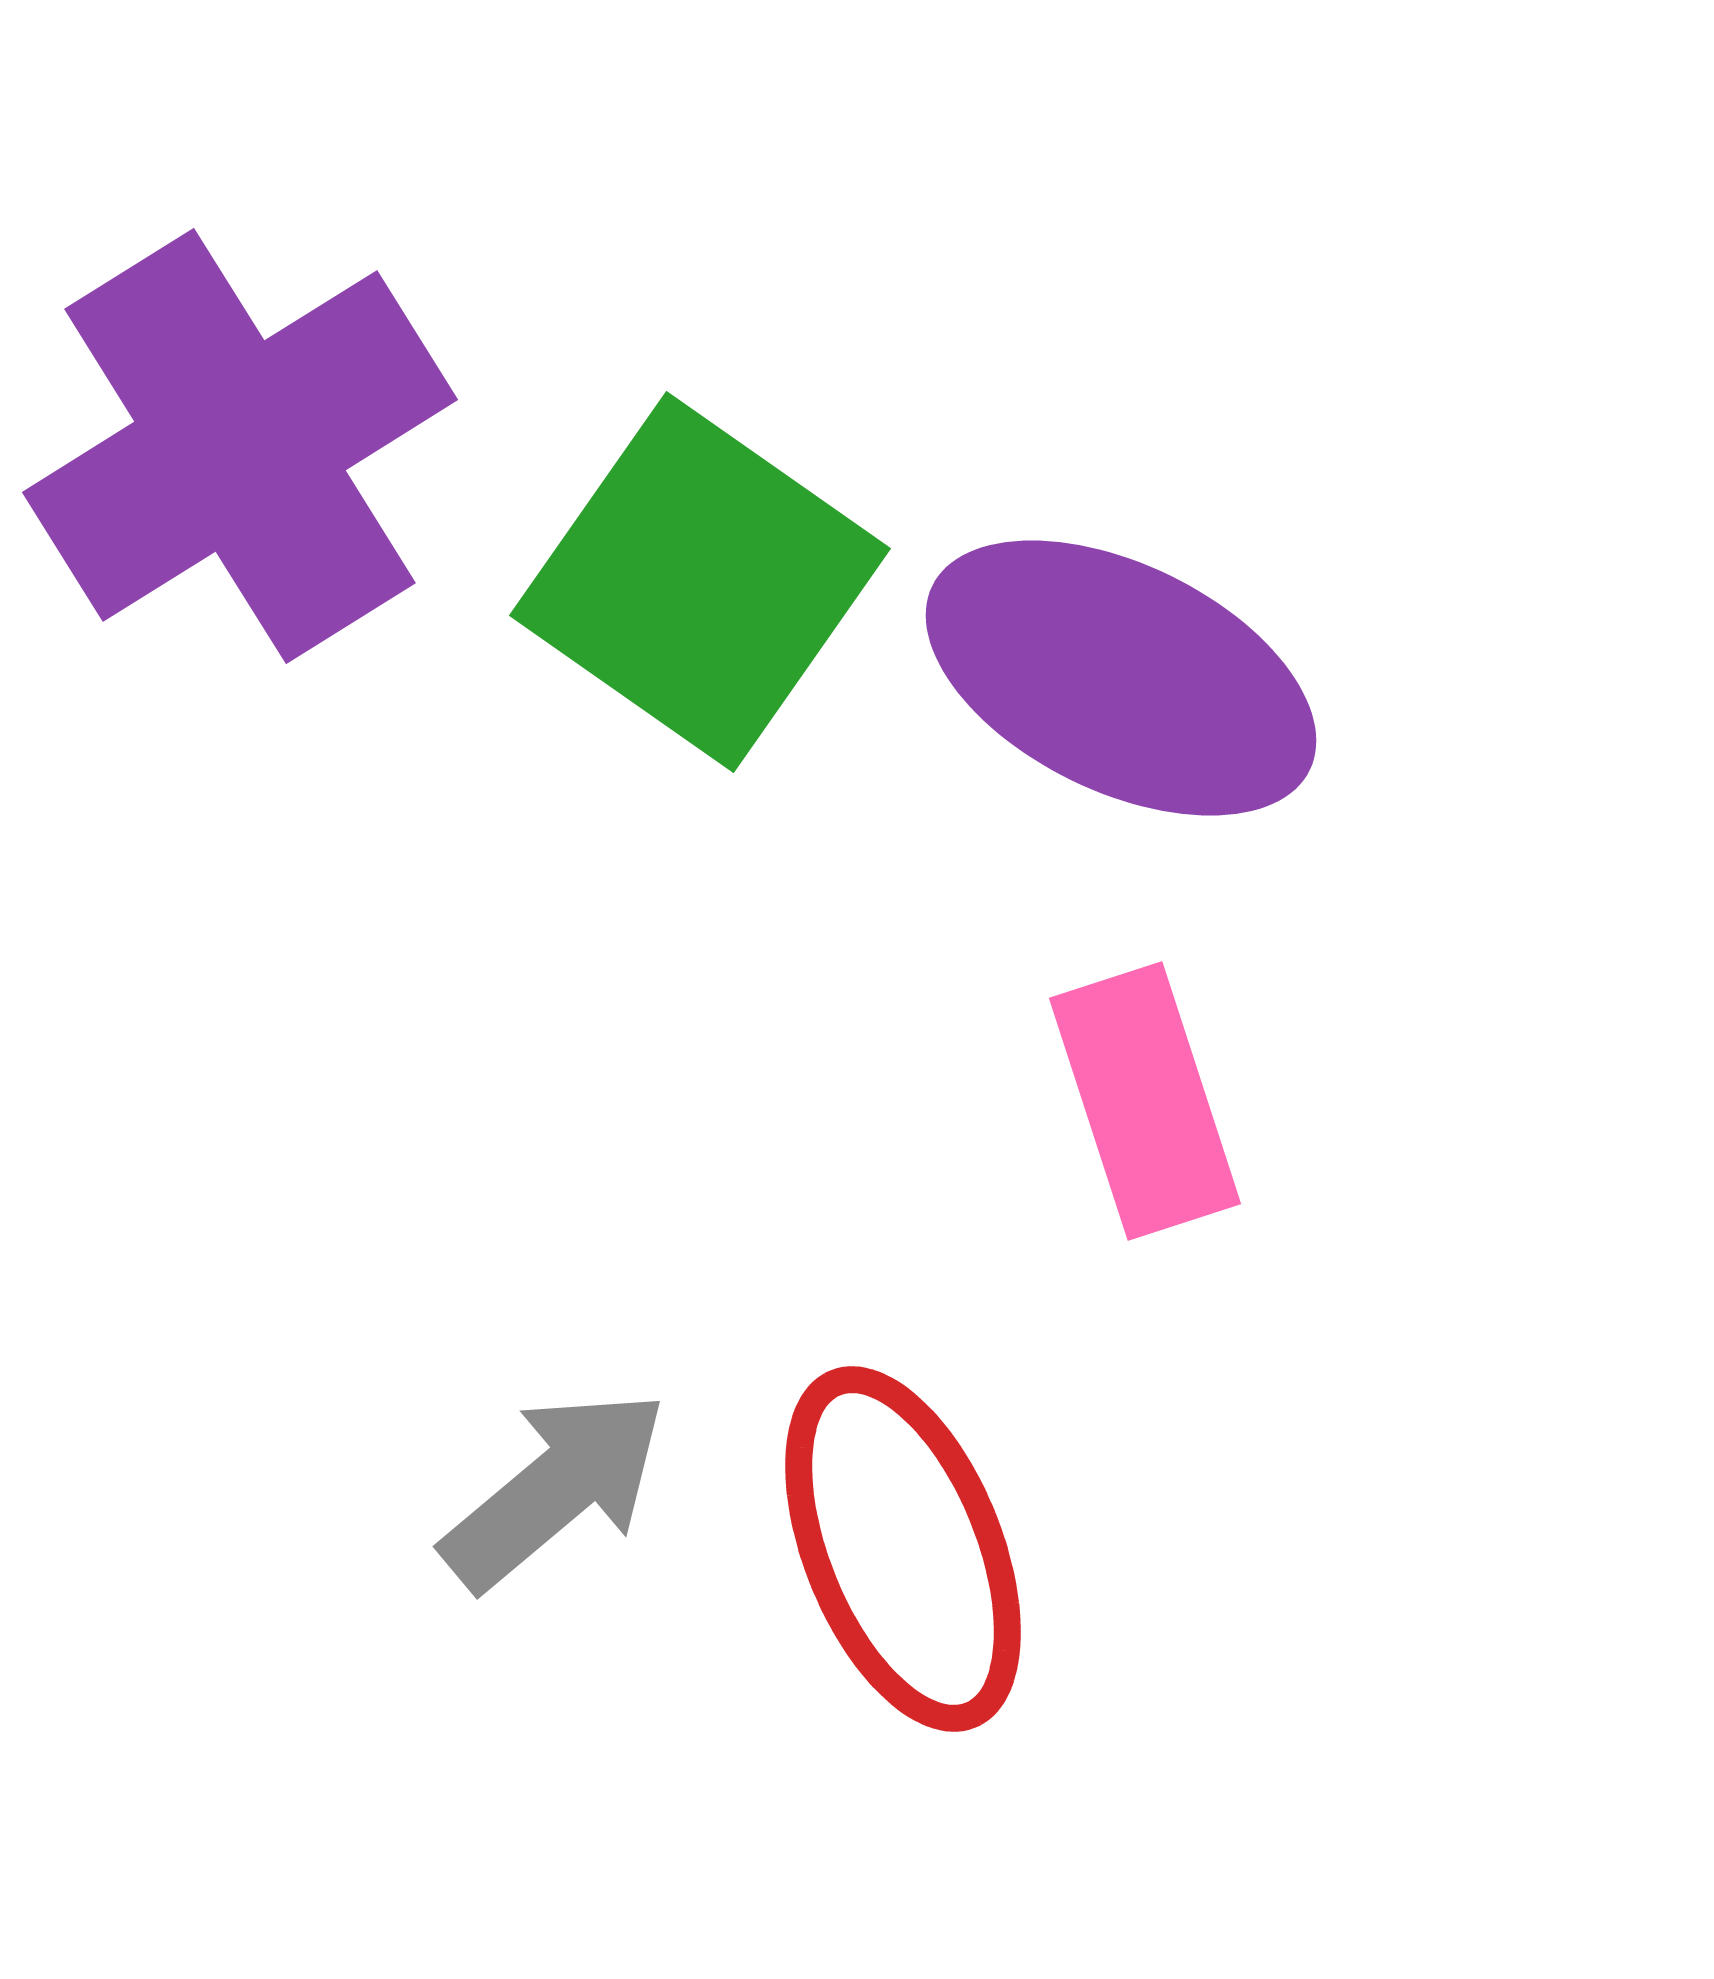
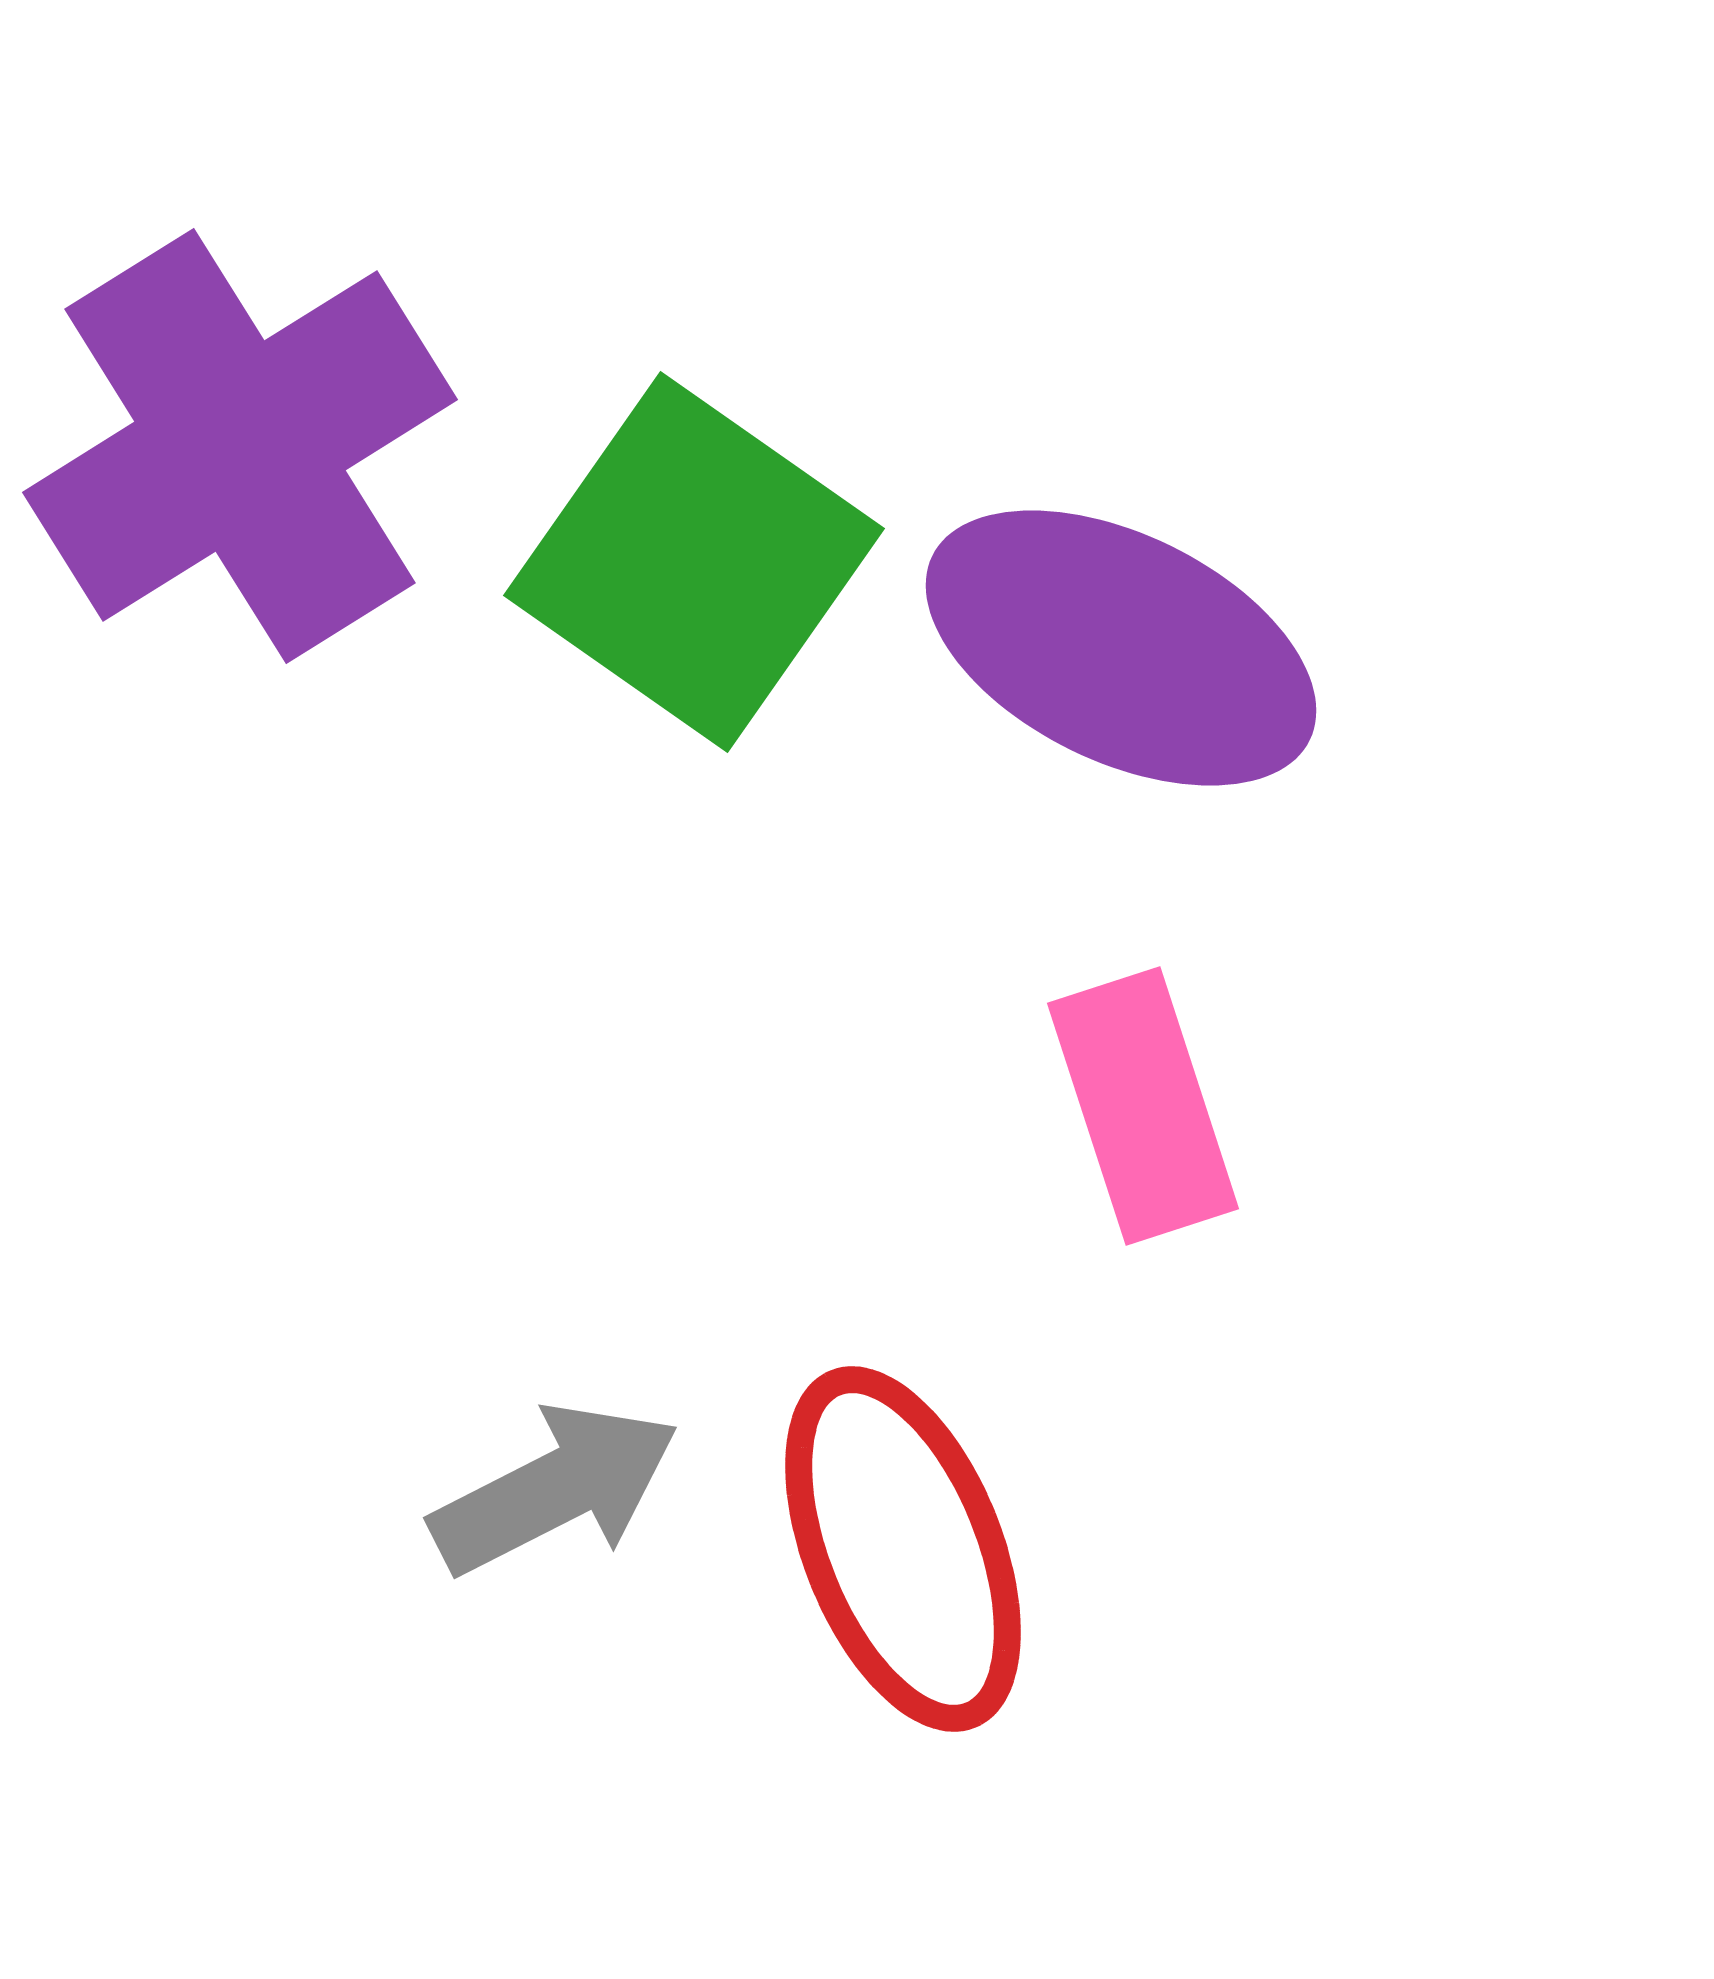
green square: moved 6 px left, 20 px up
purple ellipse: moved 30 px up
pink rectangle: moved 2 px left, 5 px down
gray arrow: rotated 13 degrees clockwise
